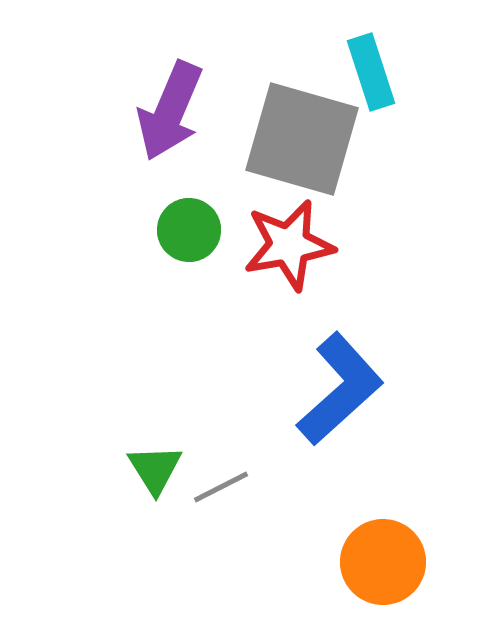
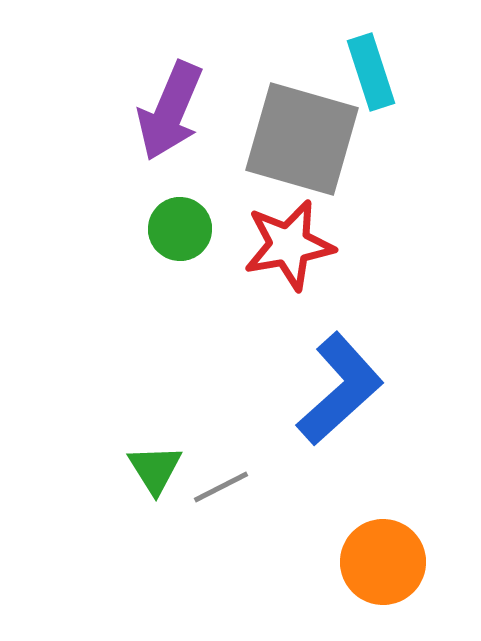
green circle: moved 9 px left, 1 px up
